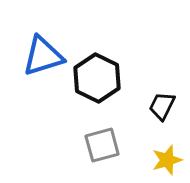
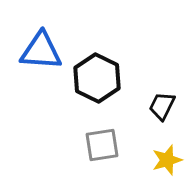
blue triangle: moved 2 px left, 5 px up; rotated 21 degrees clockwise
gray square: rotated 6 degrees clockwise
